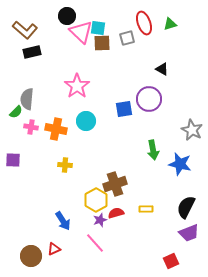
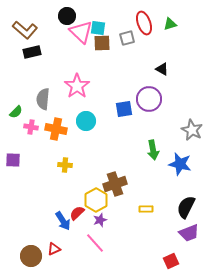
gray semicircle: moved 16 px right
red semicircle: moved 39 px left; rotated 28 degrees counterclockwise
